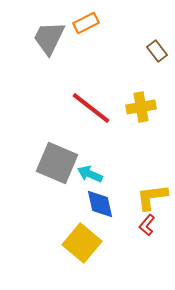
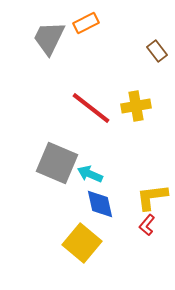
yellow cross: moved 5 px left, 1 px up
